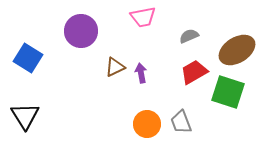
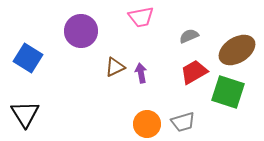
pink trapezoid: moved 2 px left
black triangle: moved 2 px up
gray trapezoid: moved 2 px right; rotated 85 degrees counterclockwise
